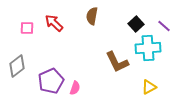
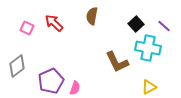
pink square: rotated 24 degrees clockwise
cyan cross: rotated 15 degrees clockwise
